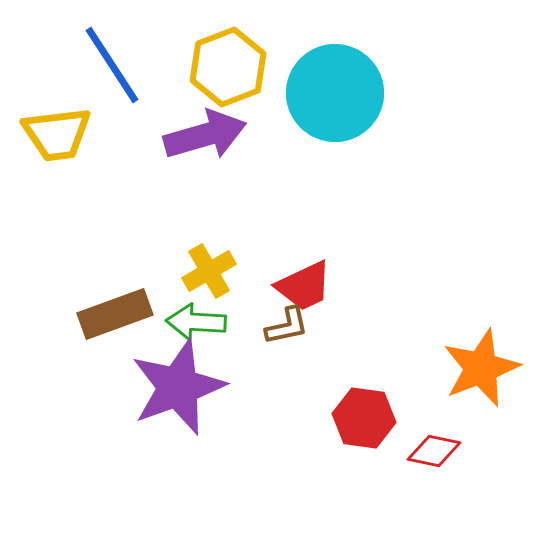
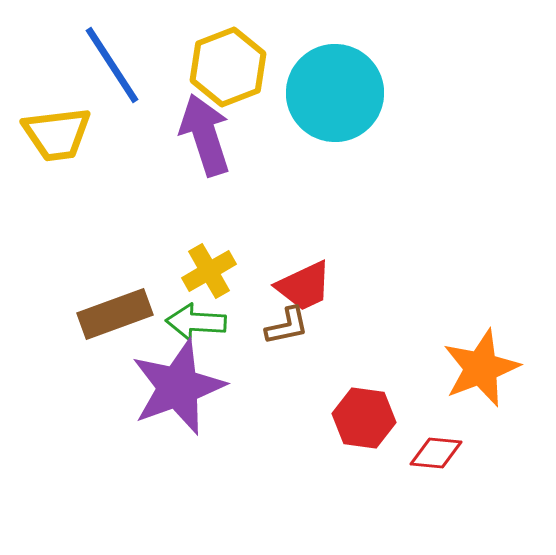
purple arrow: rotated 92 degrees counterclockwise
red diamond: moved 2 px right, 2 px down; rotated 6 degrees counterclockwise
